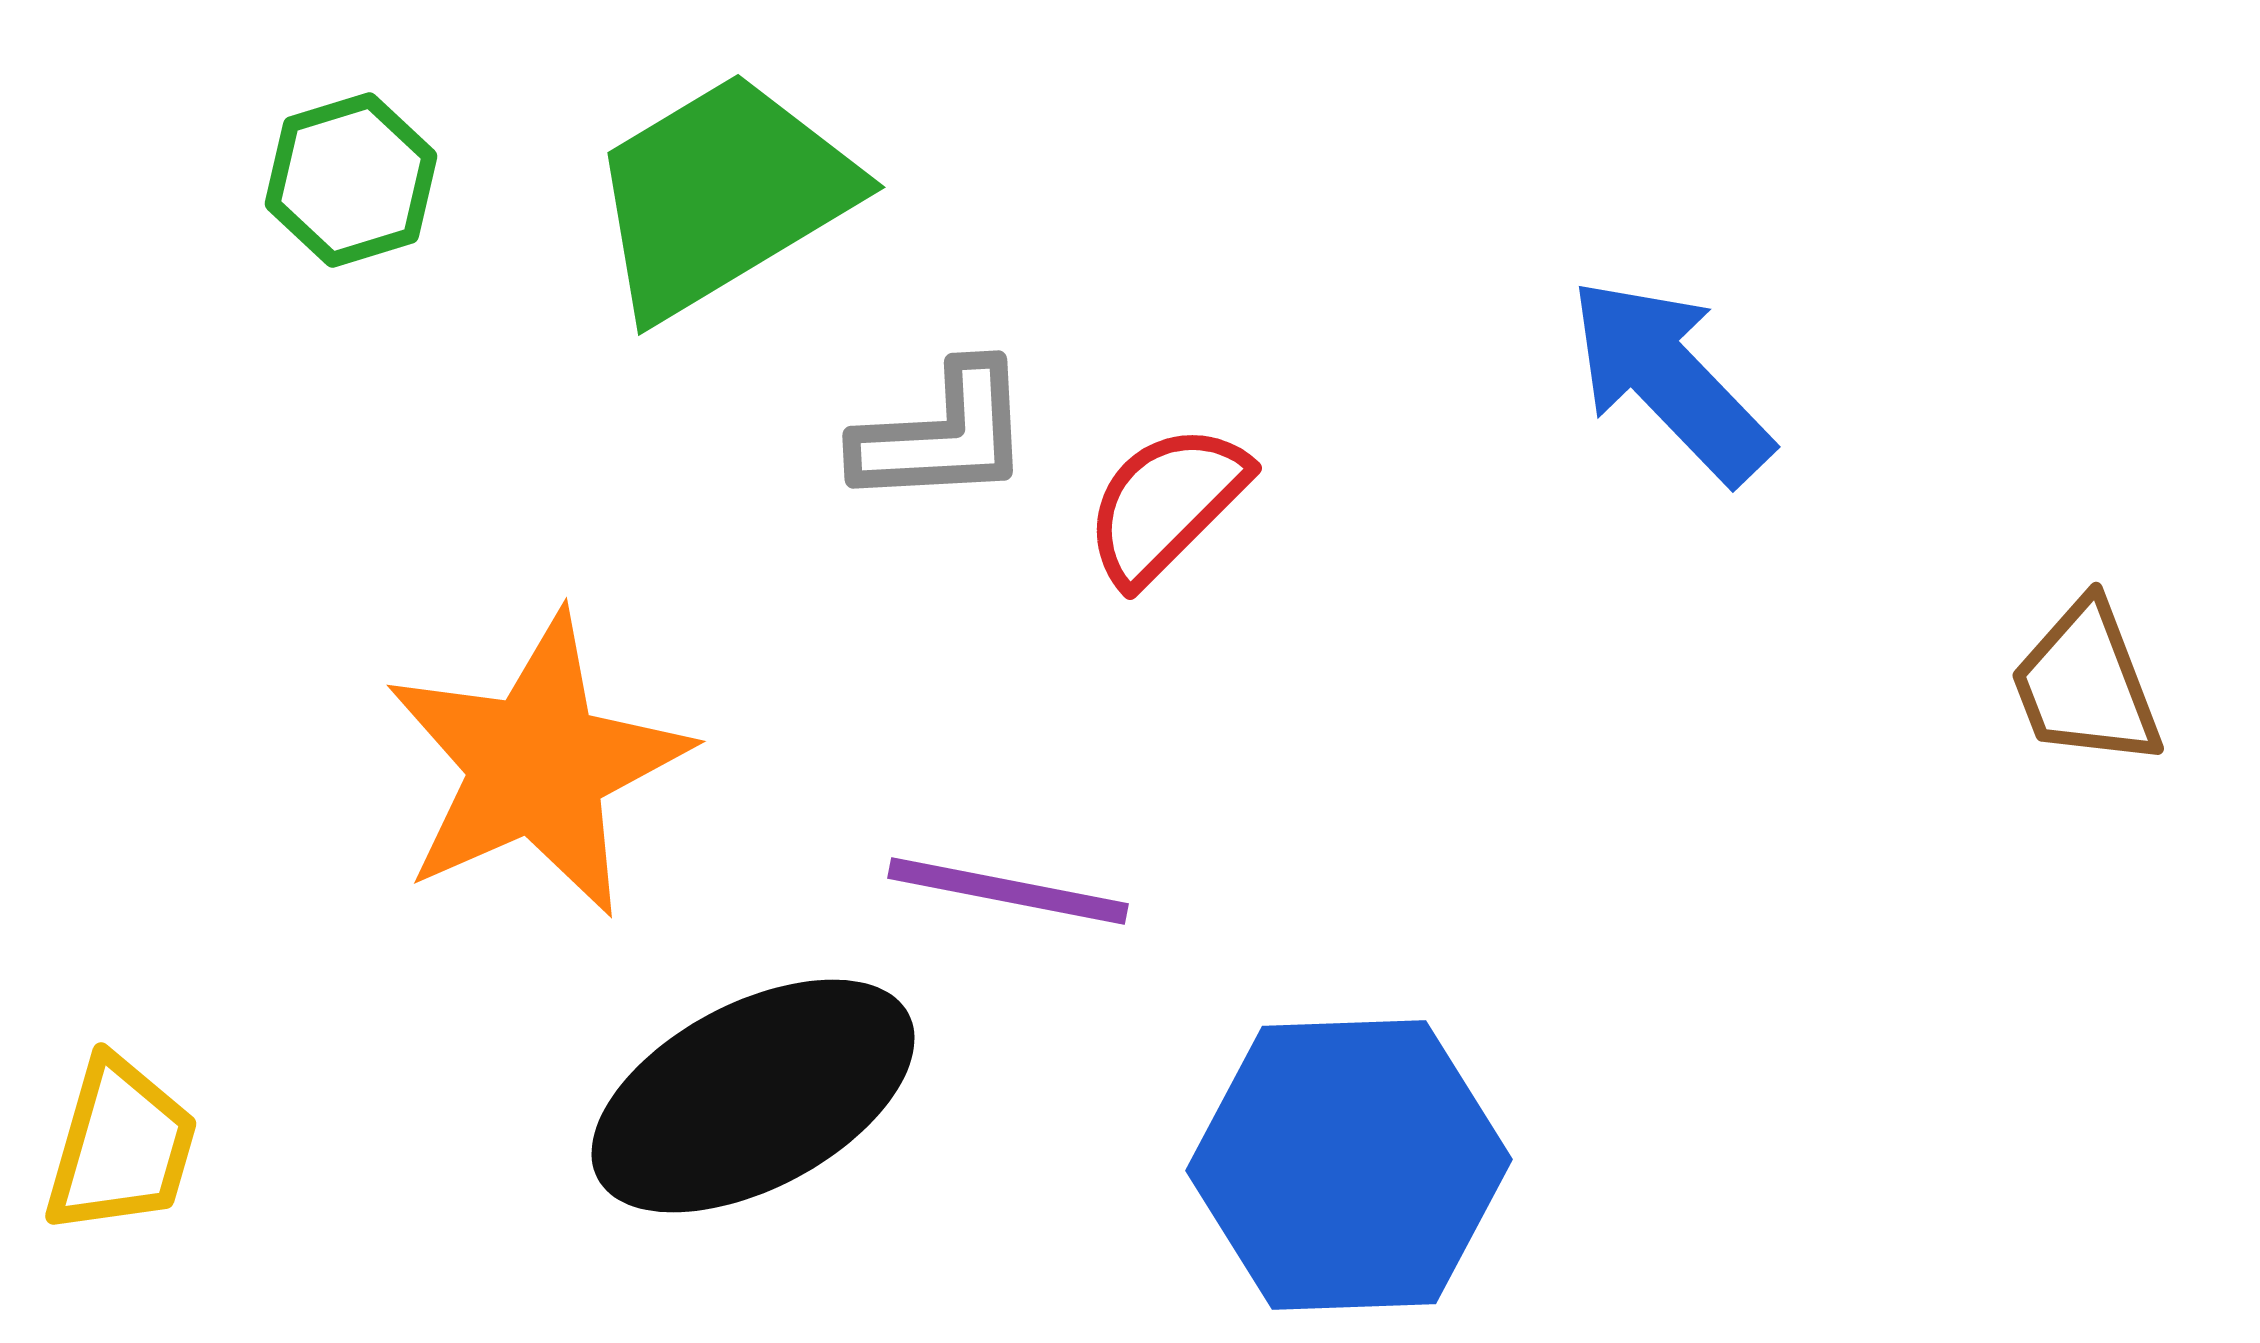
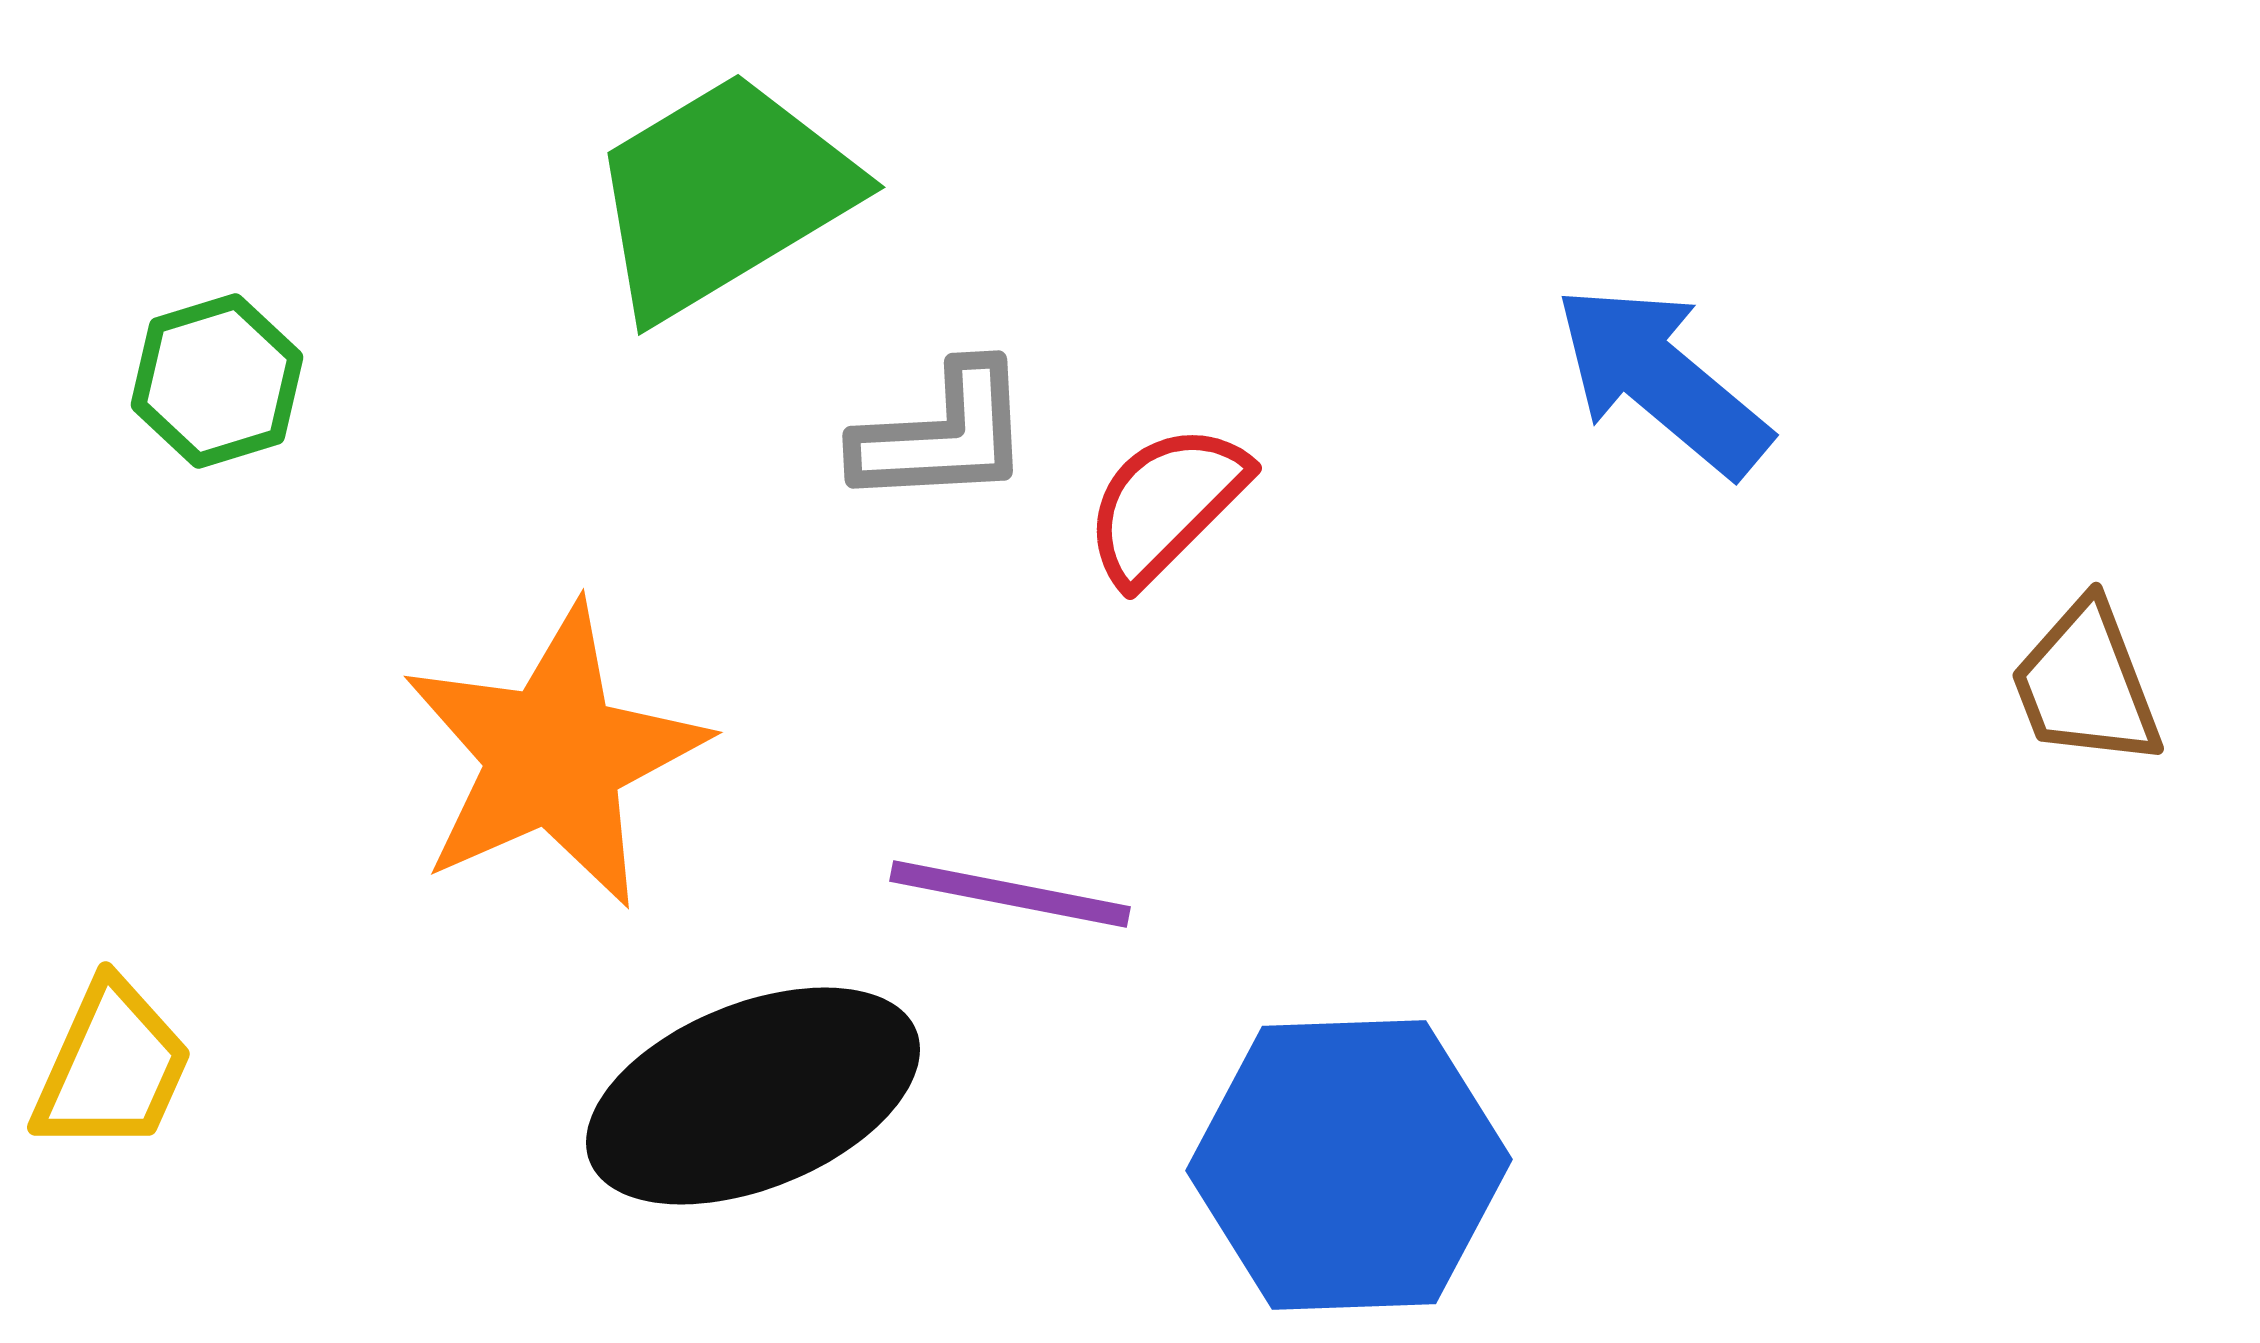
green hexagon: moved 134 px left, 201 px down
blue arrow: moved 8 px left; rotated 6 degrees counterclockwise
orange star: moved 17 px right, 9 px up
purple line: moved 2 px right, 3 px down
black ellipse: rotated 6 degrees clockwise
yellow trapezoid: moved 9 px left, 79 px up; rotated 8 degrees clockwise
